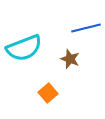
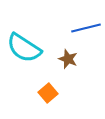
cyan semicircle: rotated 54 degrees clockwise
brown star: moved 2 px left
